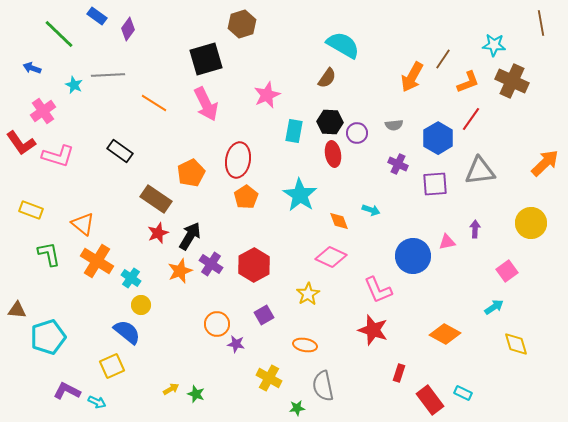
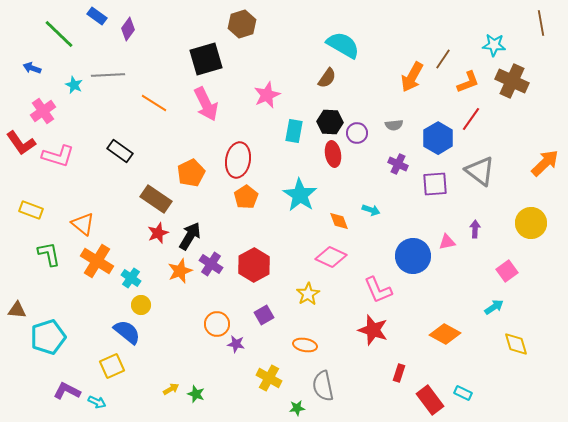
gray triangle at (480, 171): rotated 44 degrees clockwise
